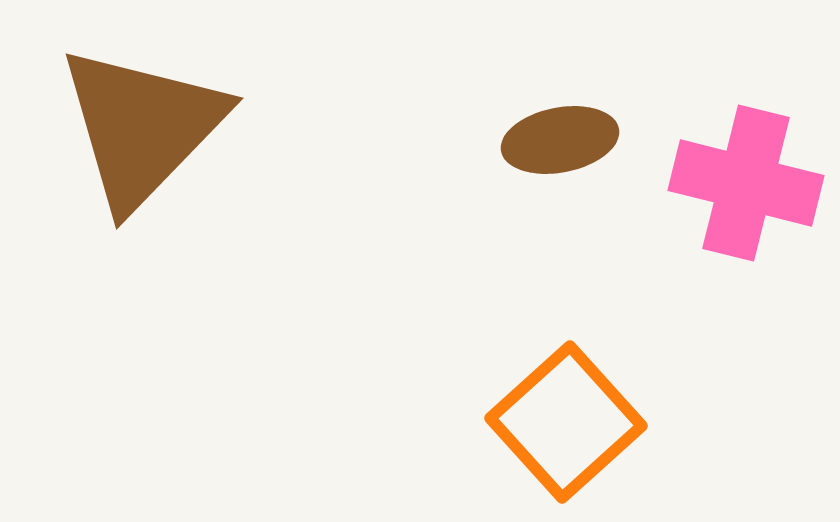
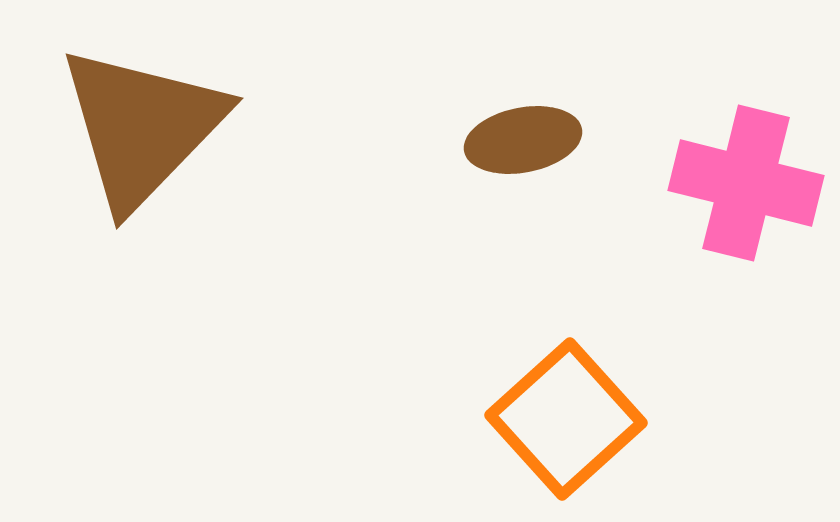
brown ellipse: moved 37 px left
orange square: moved 3 px up
